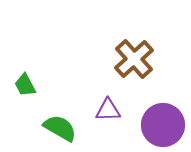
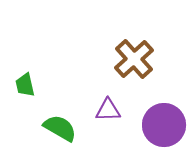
green trapezoid: rotated 15 degrees clockwise
purple circle: moved 1 px right
